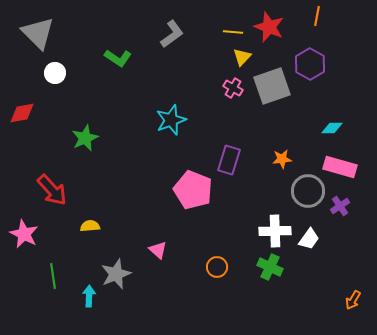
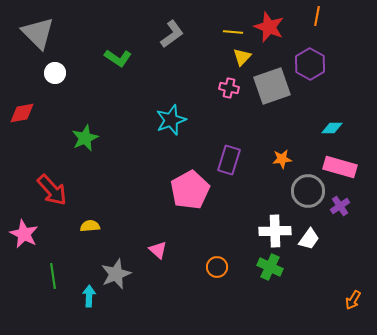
pink cross: moved 4 px left; rotated 18 degrees counterclockwise
pink pentagon: moved 3 px left; rotated 21 degrees clockwise
